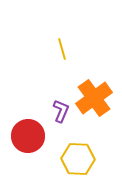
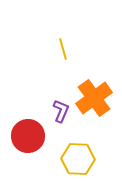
yellow line: moved 1 px right
